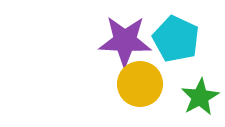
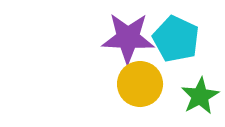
purple star: moved 3 px right, 3 px up
green star: moved 1 px up
